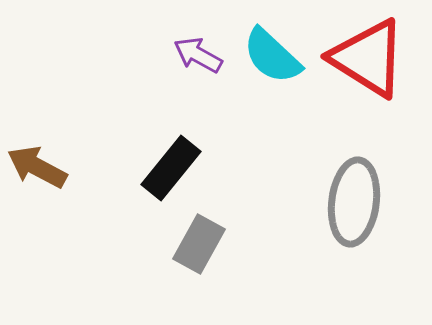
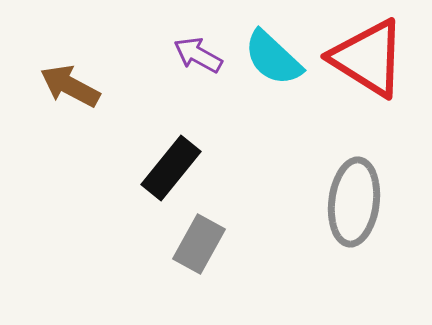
cyan semicircle: moved 1 px right, 2 px down
brown arrow: moved 33 px right, 81 px up
